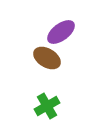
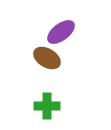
green cross: rotated 30 degrees clockwise
